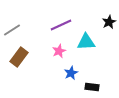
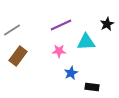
black star: moved 2 px left, 2 px down
pink star: rotated 24 degrees clockwise
brown rectangle: moved 1 px left, 1 px up
